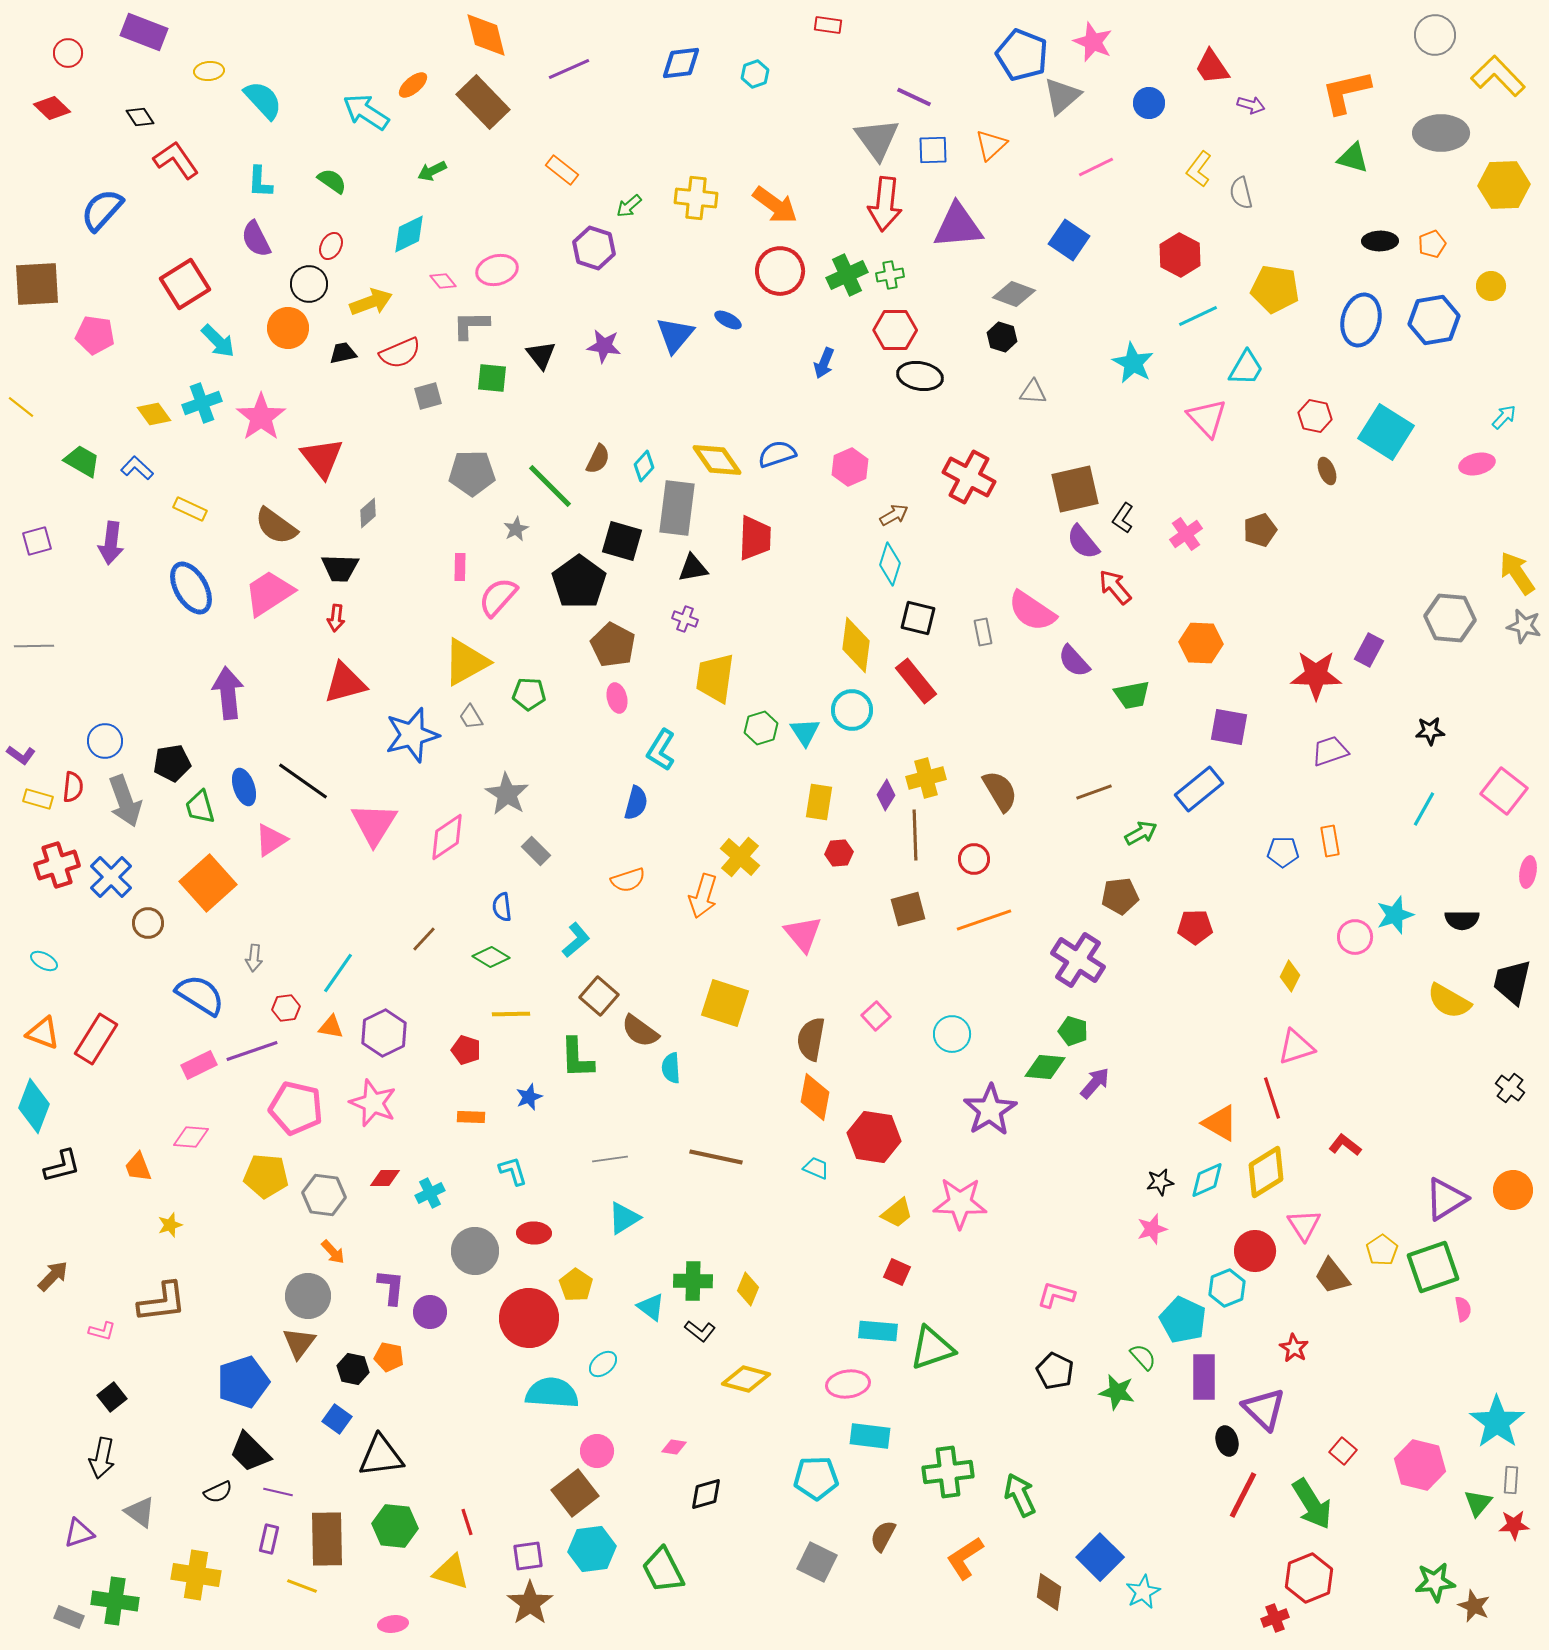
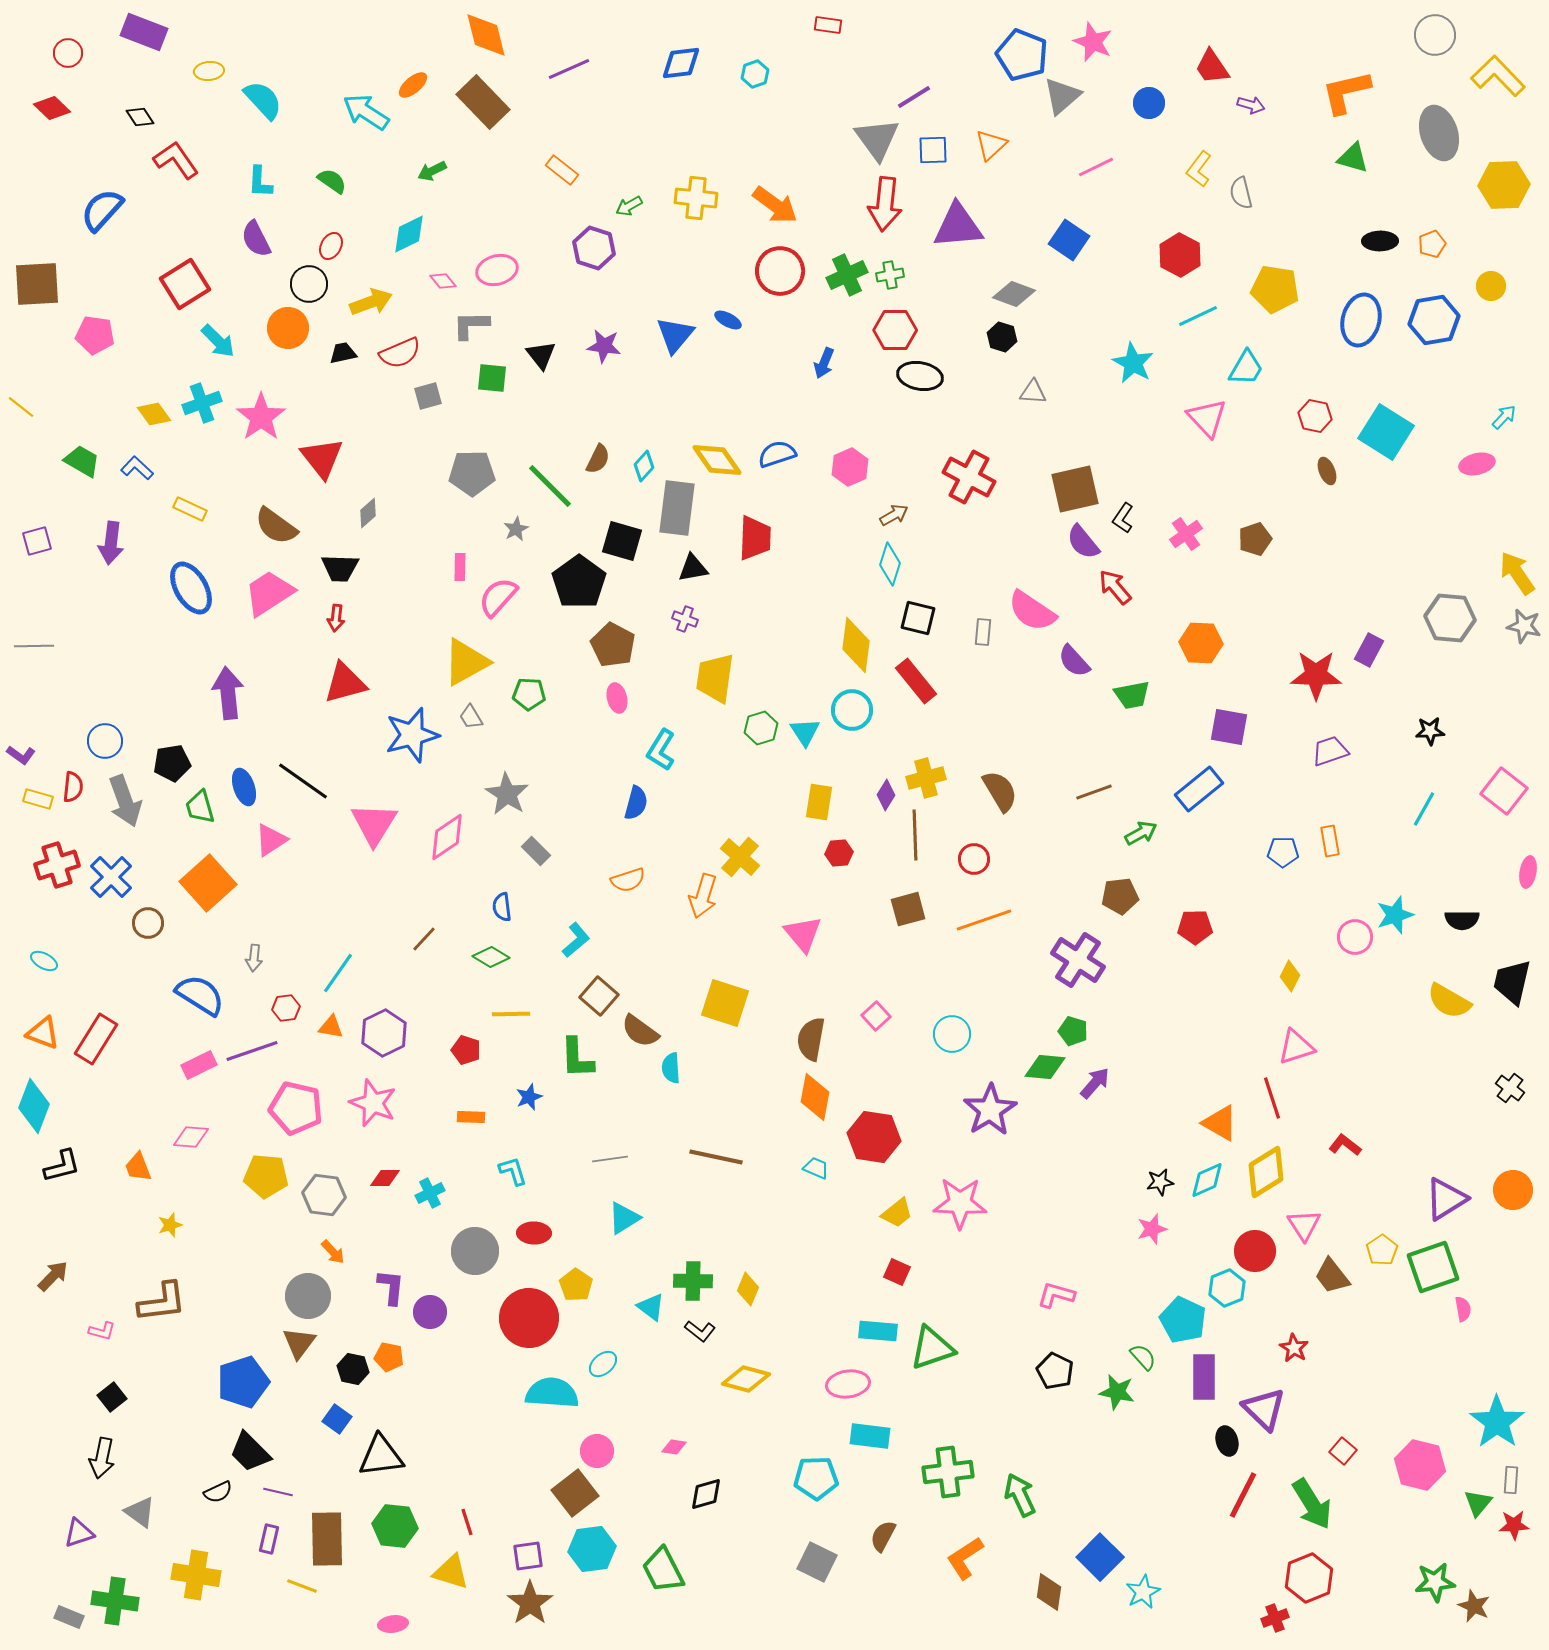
purple line at (914, 97): rotated 57 degrees counterclockwise
gray ellipse at (1441, 133): moved 2 px left; rotated 72 degrees clockwise
green arrow at (629, 206): rotated 12 degrees clockwise
brown pentagon at (1260, 530): moved 5 px left, 9 px down
gray rectangle at (983, 632): rotated 16 degrees clockwise
